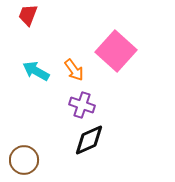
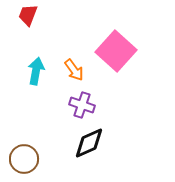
cyan arrow: rotated 72 degrees clockwise
black diamond: moved 3 px down
brown circle: moved 1 px up
